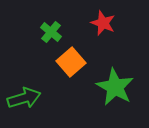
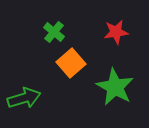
red star: moved 13 px right, 9 px down; rotated 30 degrees counterclockwise
green cross: moved 3 px right
orange square: moved 1 px down
